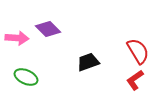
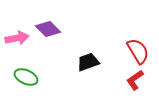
pink arrow: rotated 15 degrees counterclockwise
